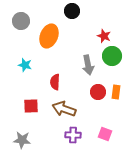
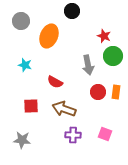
green circle: moved 1 px right
red semicircle: rotated 63 degrees counterclockwise
